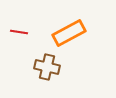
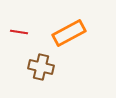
brown cross: moved 6 px left
